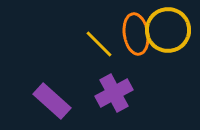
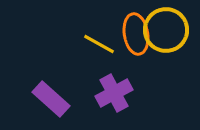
yellow circle: moved 2 px left
yellow line: rotated 16 degrees counterclockwise
purple rectangle: moved 1 px left, 2 px up
